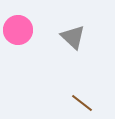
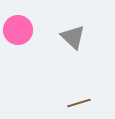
brown line: moved 3 px left; rotated 55 degrees counterclockwise
